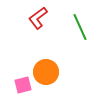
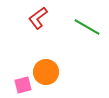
green line: moved 7 px right; rotated 36 degrees counterclockwise
